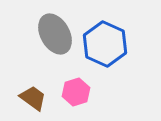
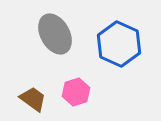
blue hexagon: moved 14 px right
brown trapezoid: moved 1 px down
